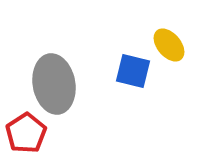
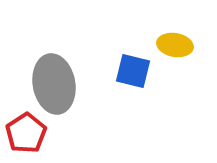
yellow ellipse: moved 6 px right; rotated 40 degrees counterclockwise
